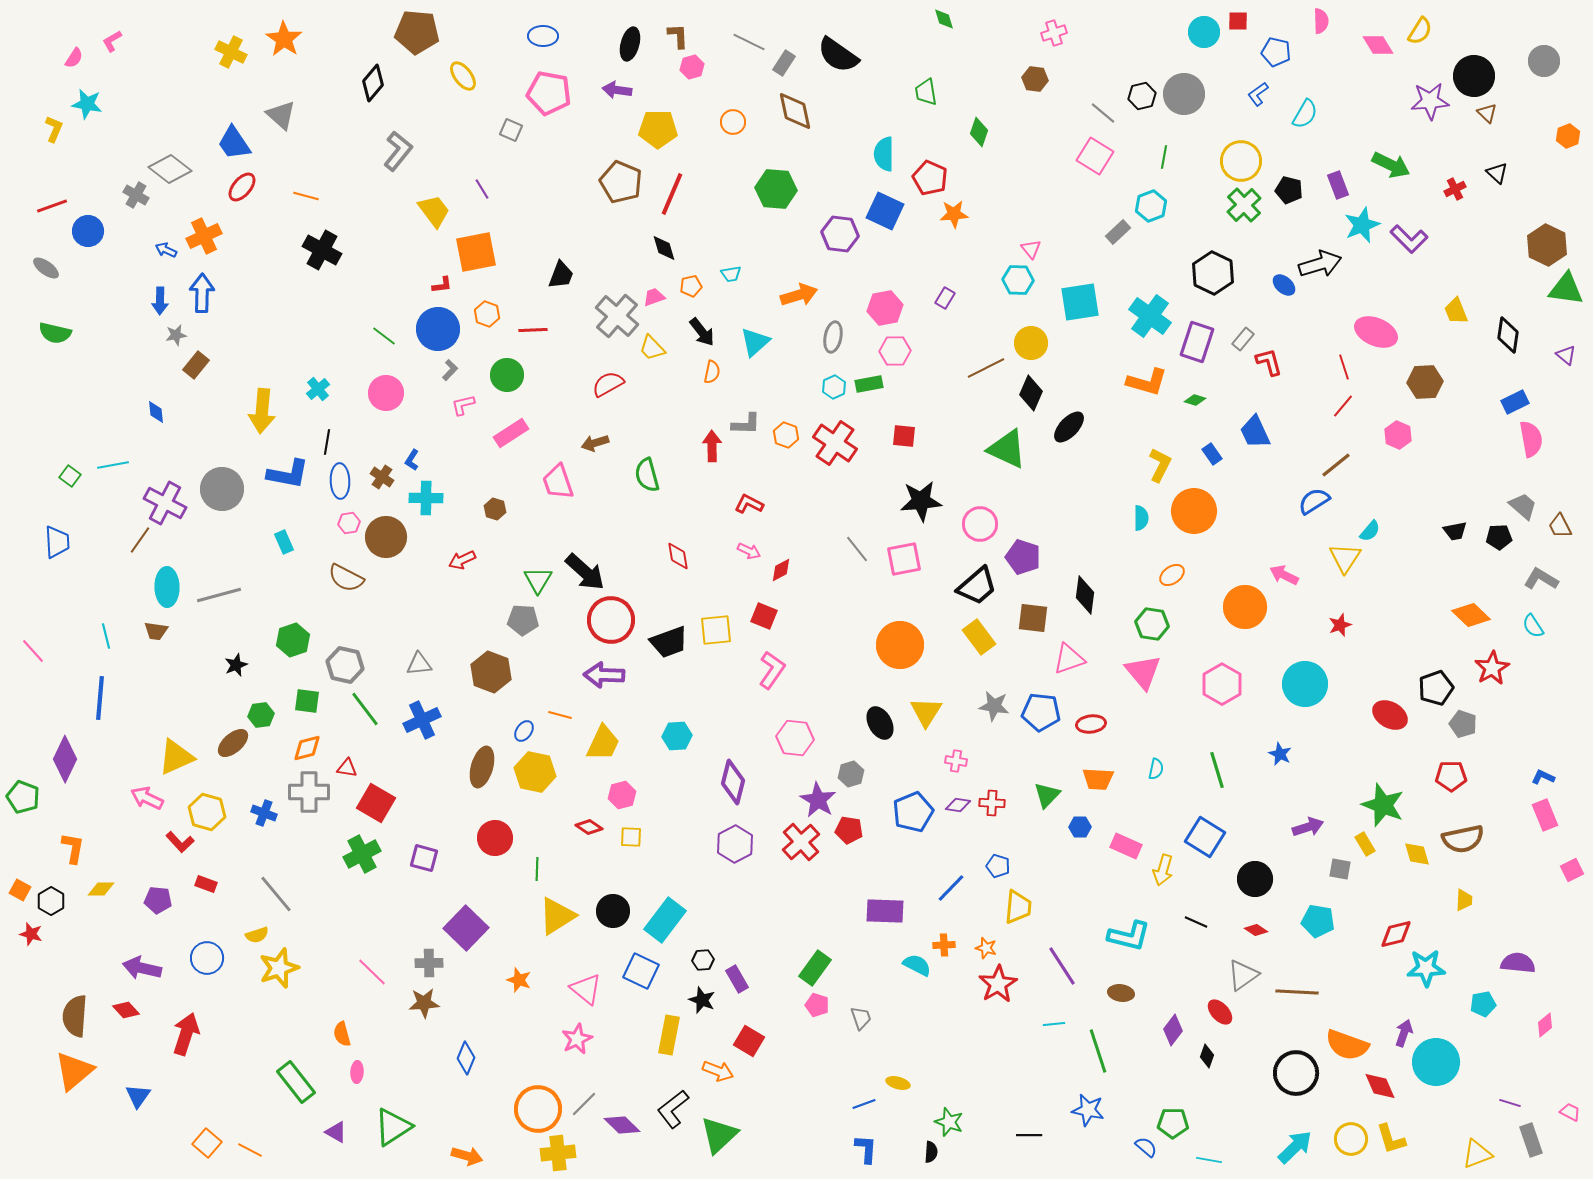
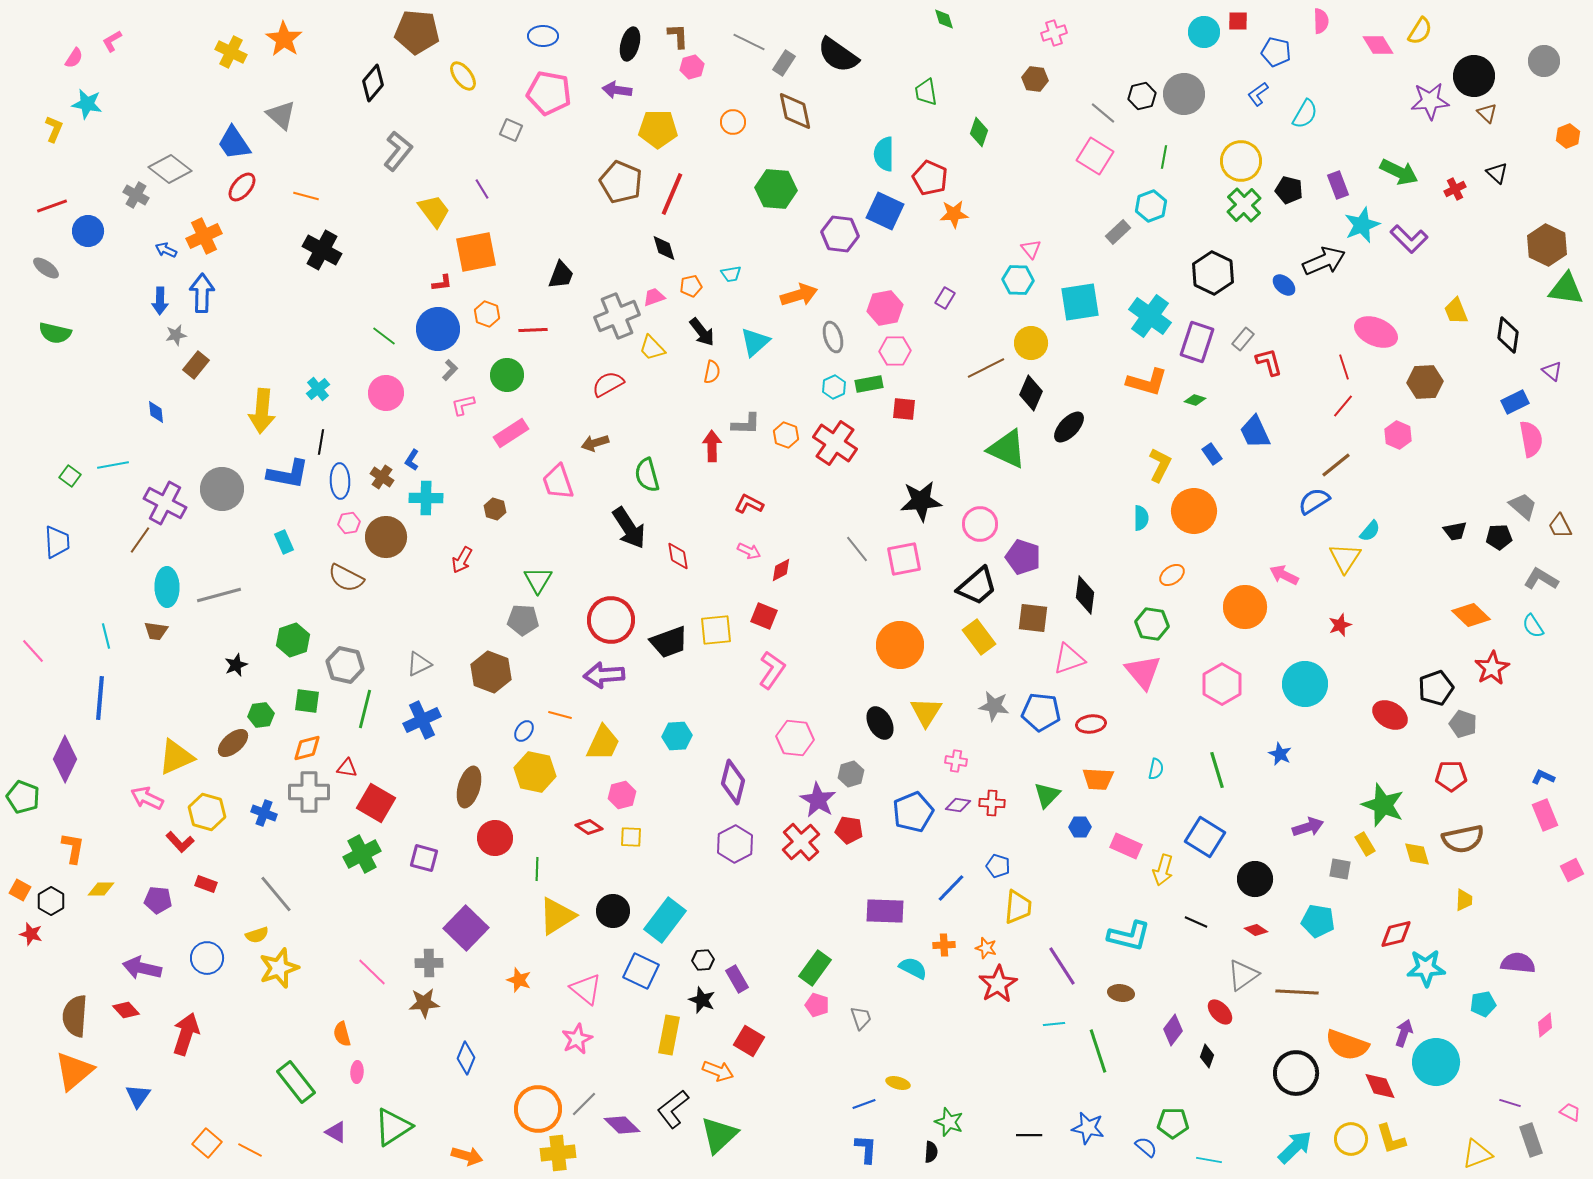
green arrow at (1391, 165): moved 8 px right, 7 px down
black arrow at (1320, 264): moved 4 px right, 3 px up; rotated 6 degrees counterclockwise
red L-shape at (442, 285): moved 2 px up
gray cross at (617, 316): rotated 27 degrees clockwise
gray ellipse at (833, 337): rotated 28 degrees counterclockwise
purple triangle at (1566, 355): moved 14 px left, 16 px down
red square at (904, 436): moved 27 px up
black line at (327, 442): moved 6 px left
red arrow at (462, 560): rotated 36 degrees counterclockwise
black arrow at (585, 572): moved 44 px right, 44 px up; rotated 15 degrees clockwise
gray triangle at (419, 664): rotated 20 degrees counterclockwise
purple arrow at (604, 675): rotated 6 degrees counterclockwise
green line at (365, 709): rotated 51 degrees clockwise
brown ellipse at (482, 767): moved 13 px left, 20 px down
cyan semicircle at (917, 965): moved 4 px left, 3 px down
blue star at (1088, 1110): moved 18 px down
